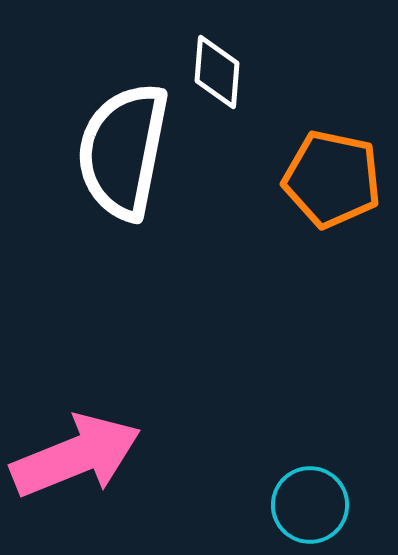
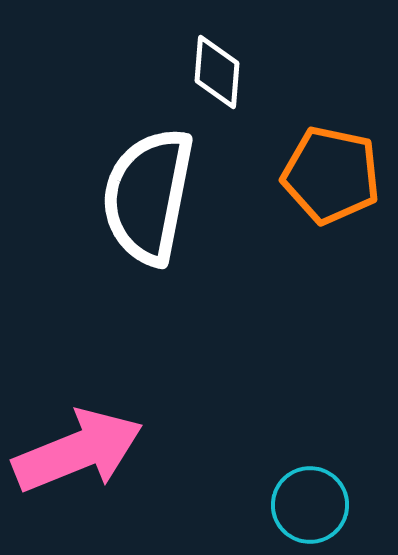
white semicircle: moved 25 px right, 45 px down
orange pentagon: moved 1 px left, 4 px up
pink arrow: moved 2 px right, 5 px up
